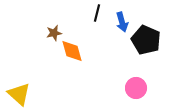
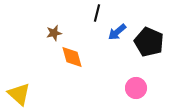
blue arrow: moved 5 px left, 10 px down; rotated 66 degrees clockwise
black pentagon: moved 3 px right, 2 px down
orange diamond: moved 6 px down
